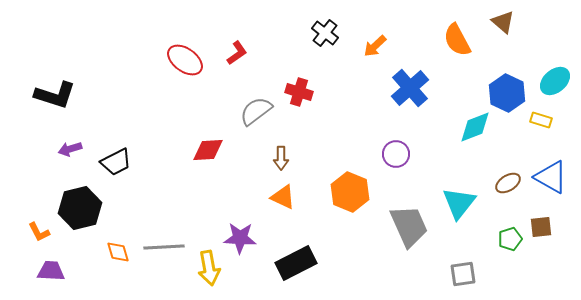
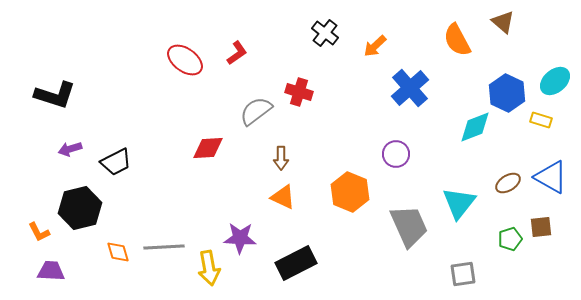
red diamond: moved 2 px up
